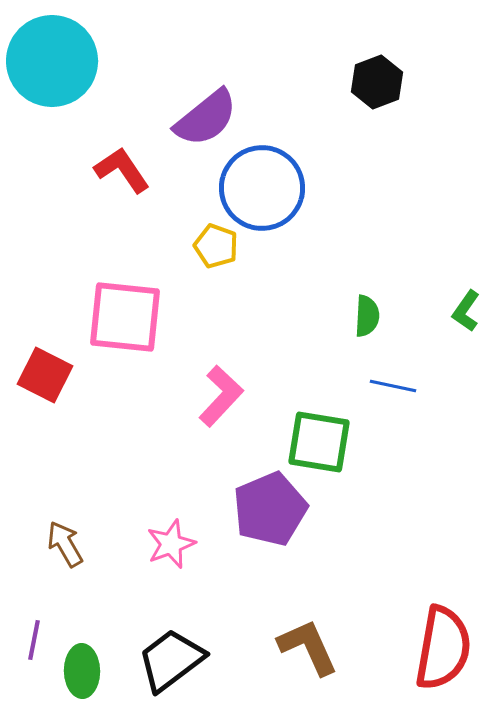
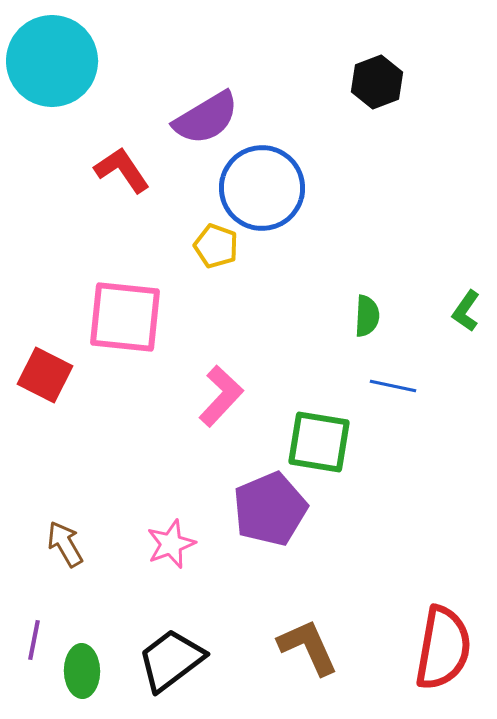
purple semicircle: rotated 8 degrees clockwise
